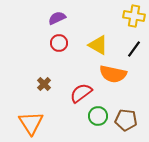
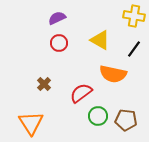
yellow triangle: moved 2 px right, 5 px up
